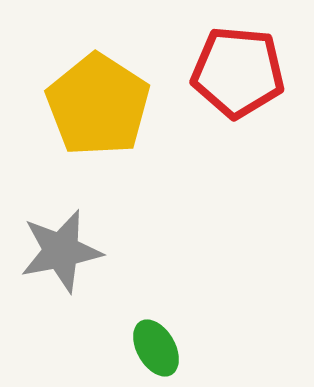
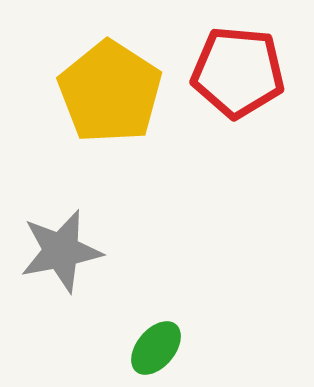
yellow pentagon: moved 12 px right, 13 px up
green ellipse: rotated 70 degrees clockwise
